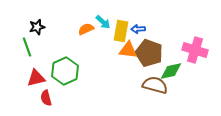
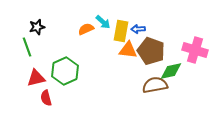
brown pentagon: moved 2 px right, 2 px up
brown semicircle: rotated 25 degrees counterclockwise
